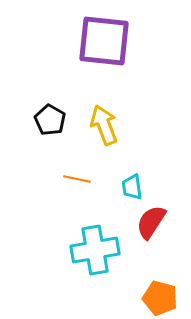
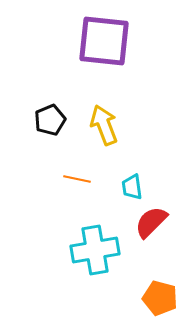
black pentagon: rotated 20 degrees clockwise
red semicircle: rotated 12 degrees clockwise
